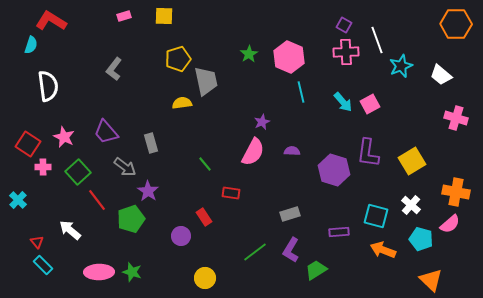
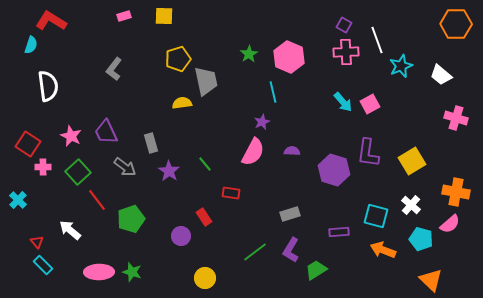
cyan line at (301, 92): moved 28 px left
purple trapezoid at (106, 132): rotated 16 degrees clockwise
pink star at (64, 137): moved 7 px right, 1 px up
purple star at (148, 191): moved 21 px right, 20 px up
